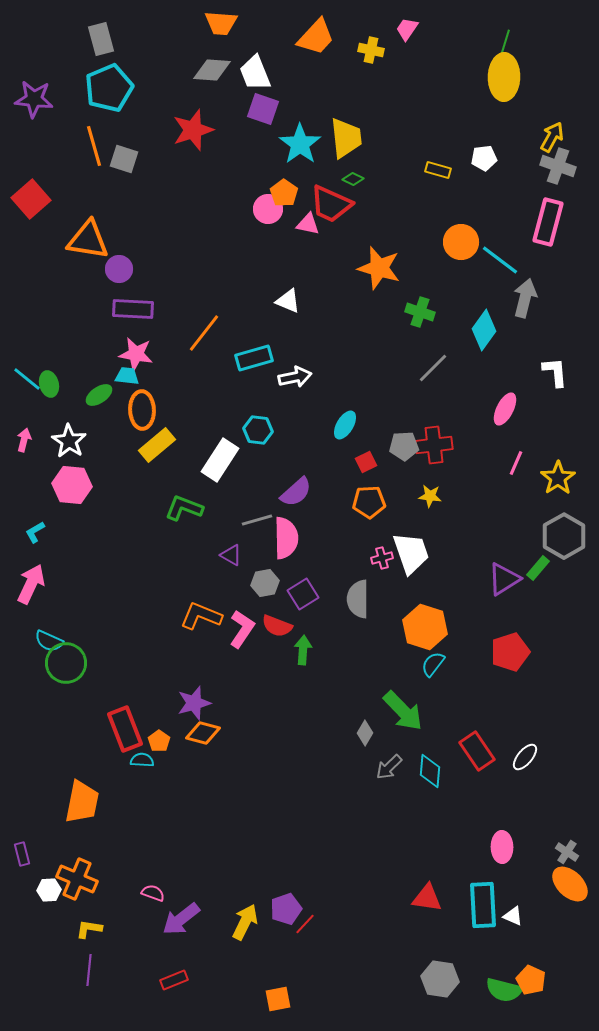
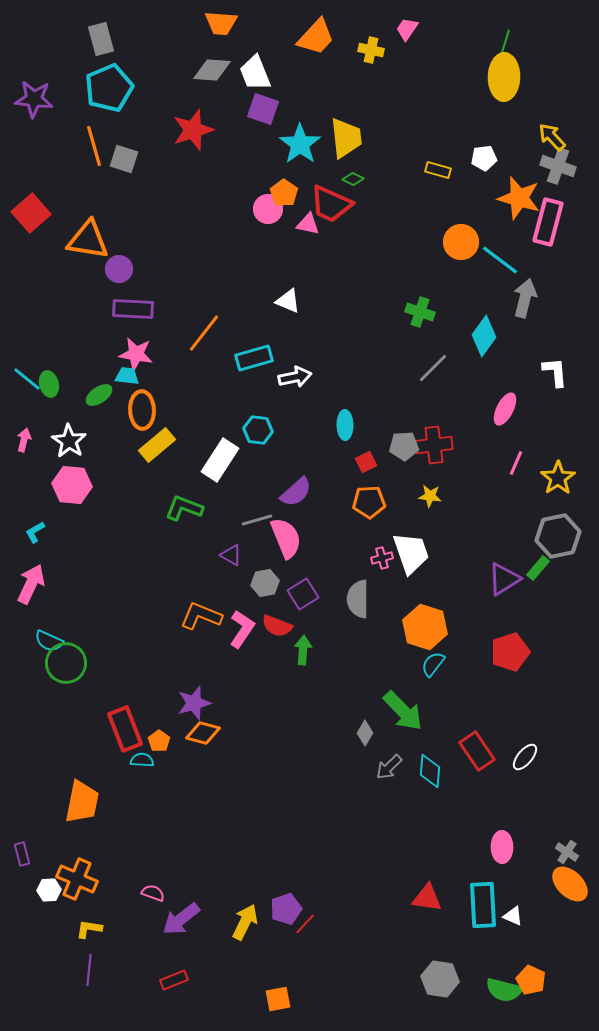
yellow arrow at (552, 137): rotated 72 degrees counterclockwise
red square at (31, 199): moved 14 px down
orange star at (379, 268): moved 140 px right, 70 px up
cyan diamond at (484, 330): moved 6 px down
cyan ellipse at (345, 425): rotated 32 degrees counterclockwise
gray hexagon at (564, 536): moved 6 px left; rotated 18 degrees clockwise
pink semicircle at (286, 538): rotated 21 degrees counterclockwise
